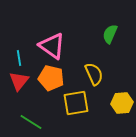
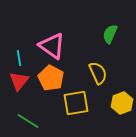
yellow semicircle: moved 4 px right, 1 px up
orange pentagon: rotated 15 degrees clockwise
yellow hexagon: rotated 15 degrees counterclockwise
green line: moved 3 px left, 1 px up
